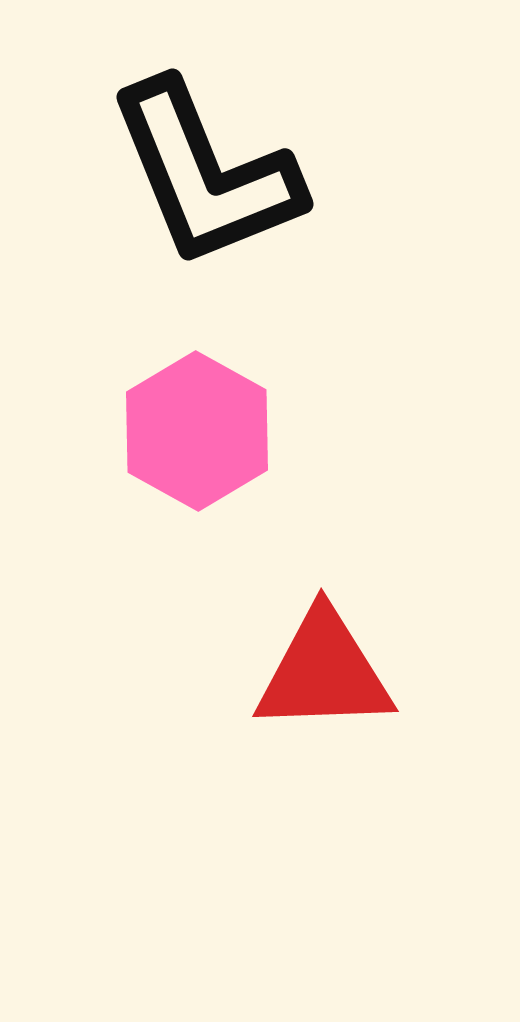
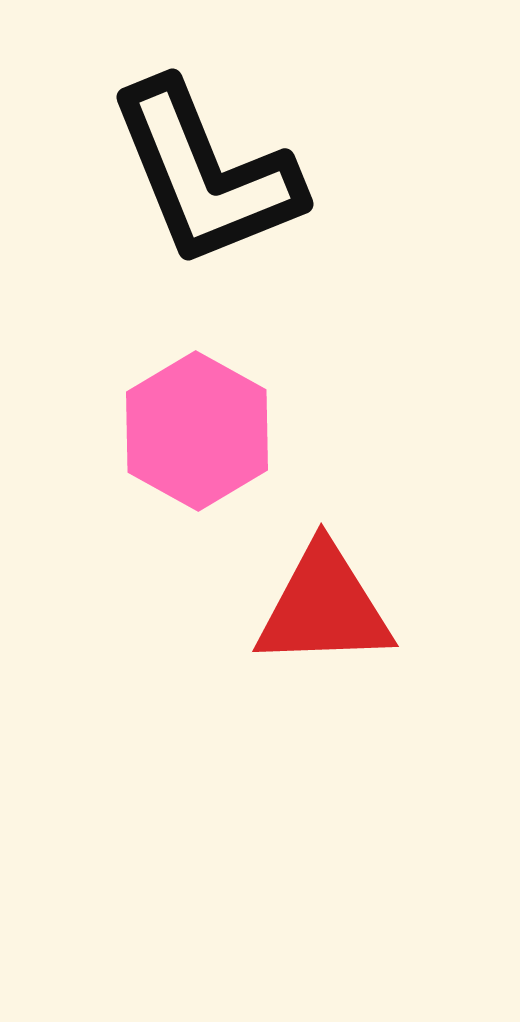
red triangle: moved 65 px up
